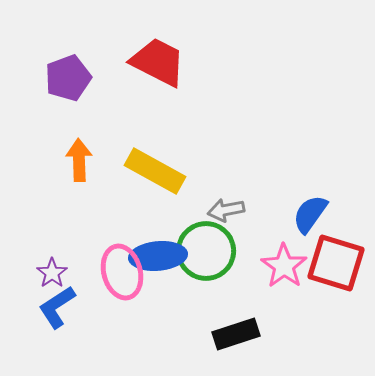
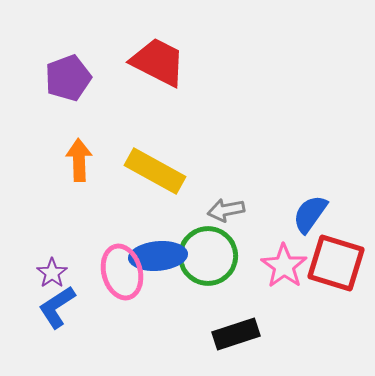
green circle: moved 2 px right, 5 px down
